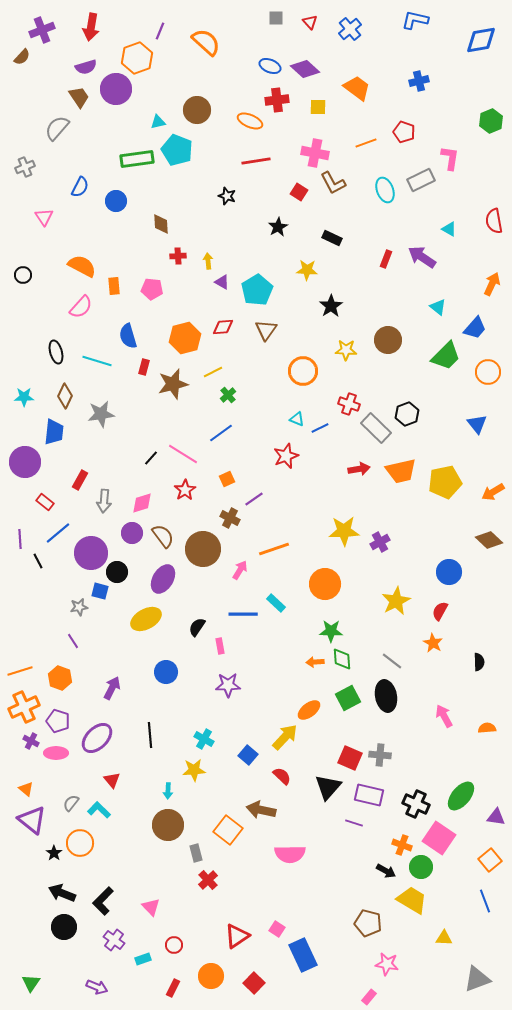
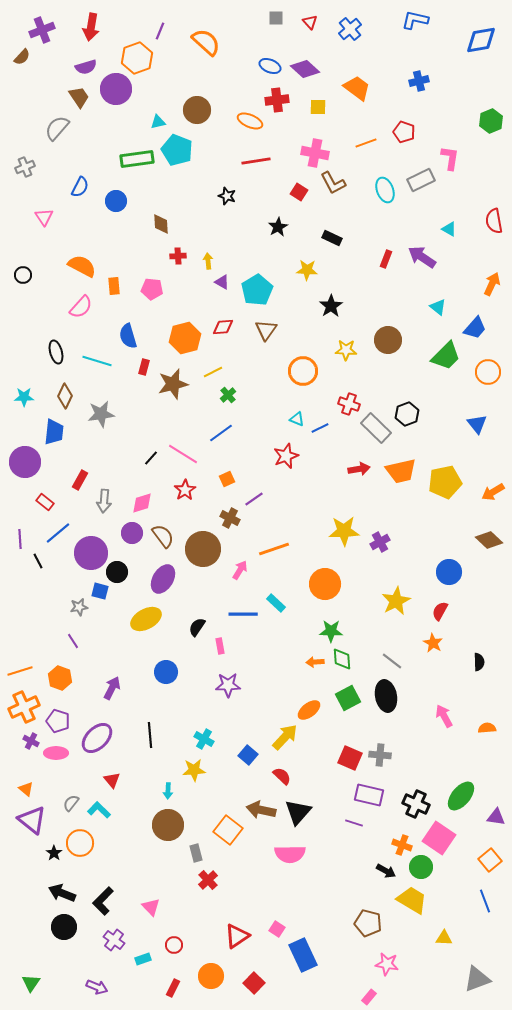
black triangle at (328, 787): moved 30 px left, 25 px down
